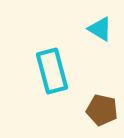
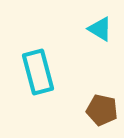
cyan rectangle: moved 14 px left, 1 px down
